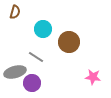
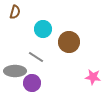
gray ellipse: moved 1 px up; rotated 15 degrees clockwise
